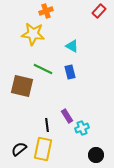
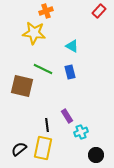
yellow star: moved 1 px right, 1 px up
cyan cross: moved 1 px left, 4 px down
yellow rectangle: moved 1 px up
